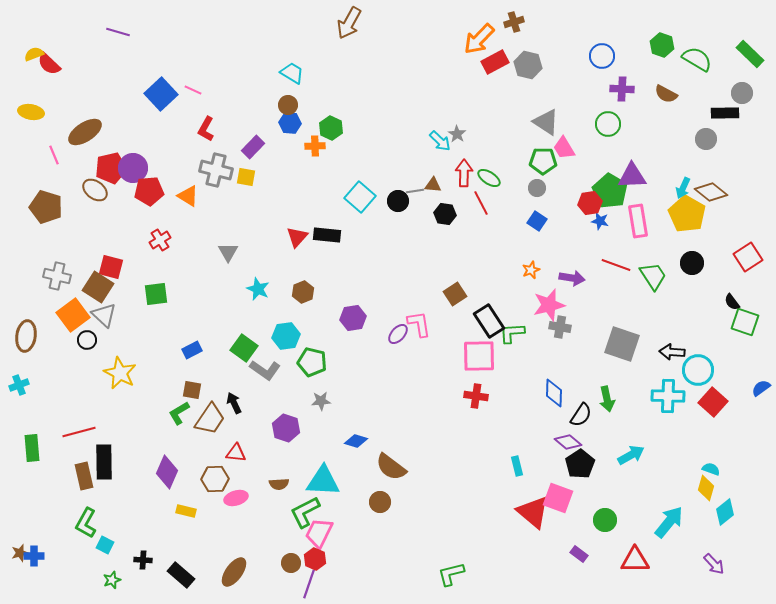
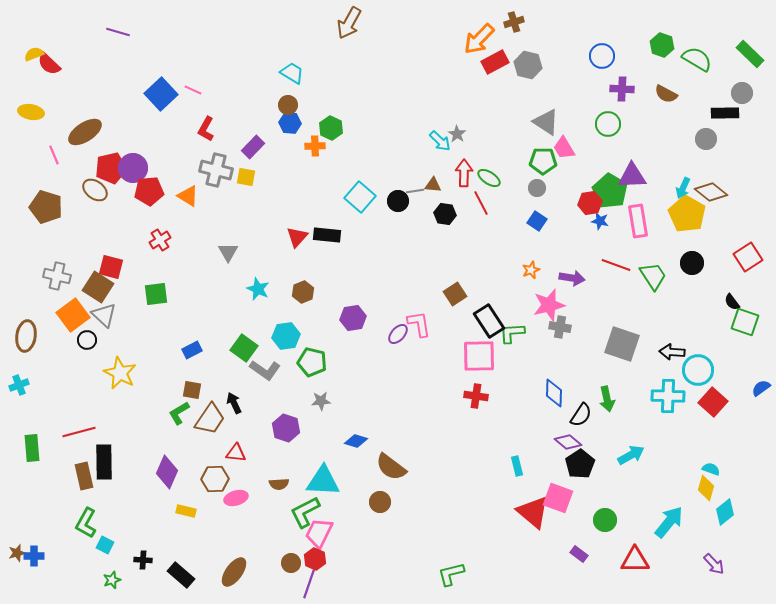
brown star at (20, 553): moved 3 px left
